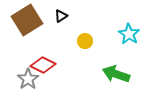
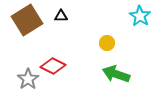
black triangle: rotated 32 degrees clockwise
cyan star: moved 11 px right, 18 px up
yellow circle: moved 22 px right, 2 px down
red diamond: moved 10 px right, 1 px down
